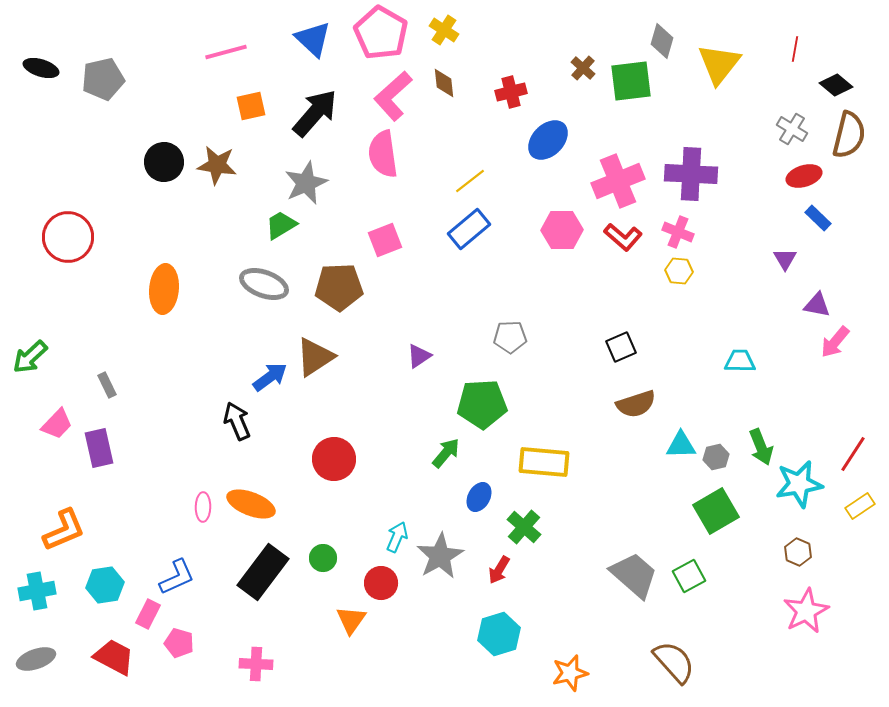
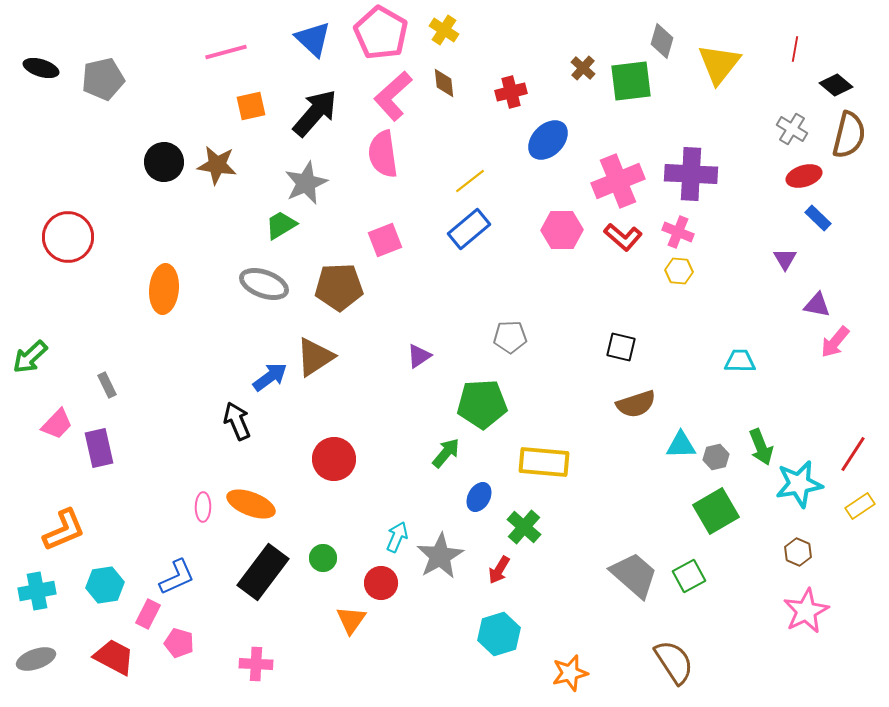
black square at (621, 347): rotated 36 degrees clockwise
brown semicircle at (674, 662): rotated 9 degrees clockwise
